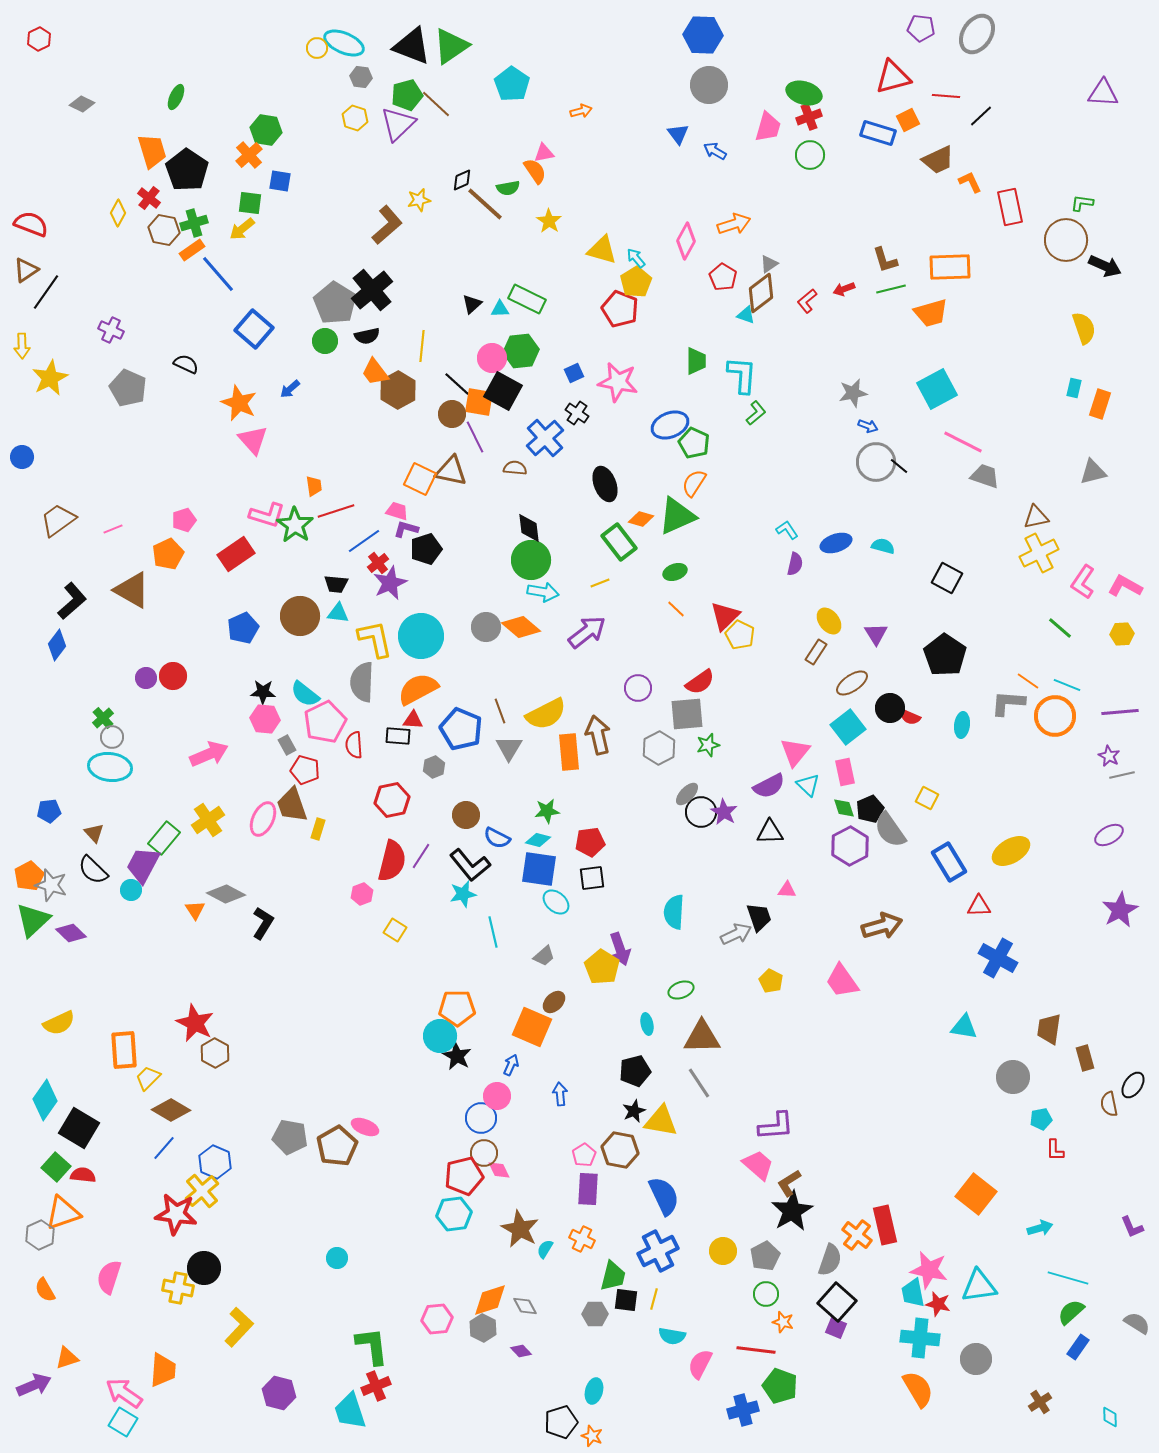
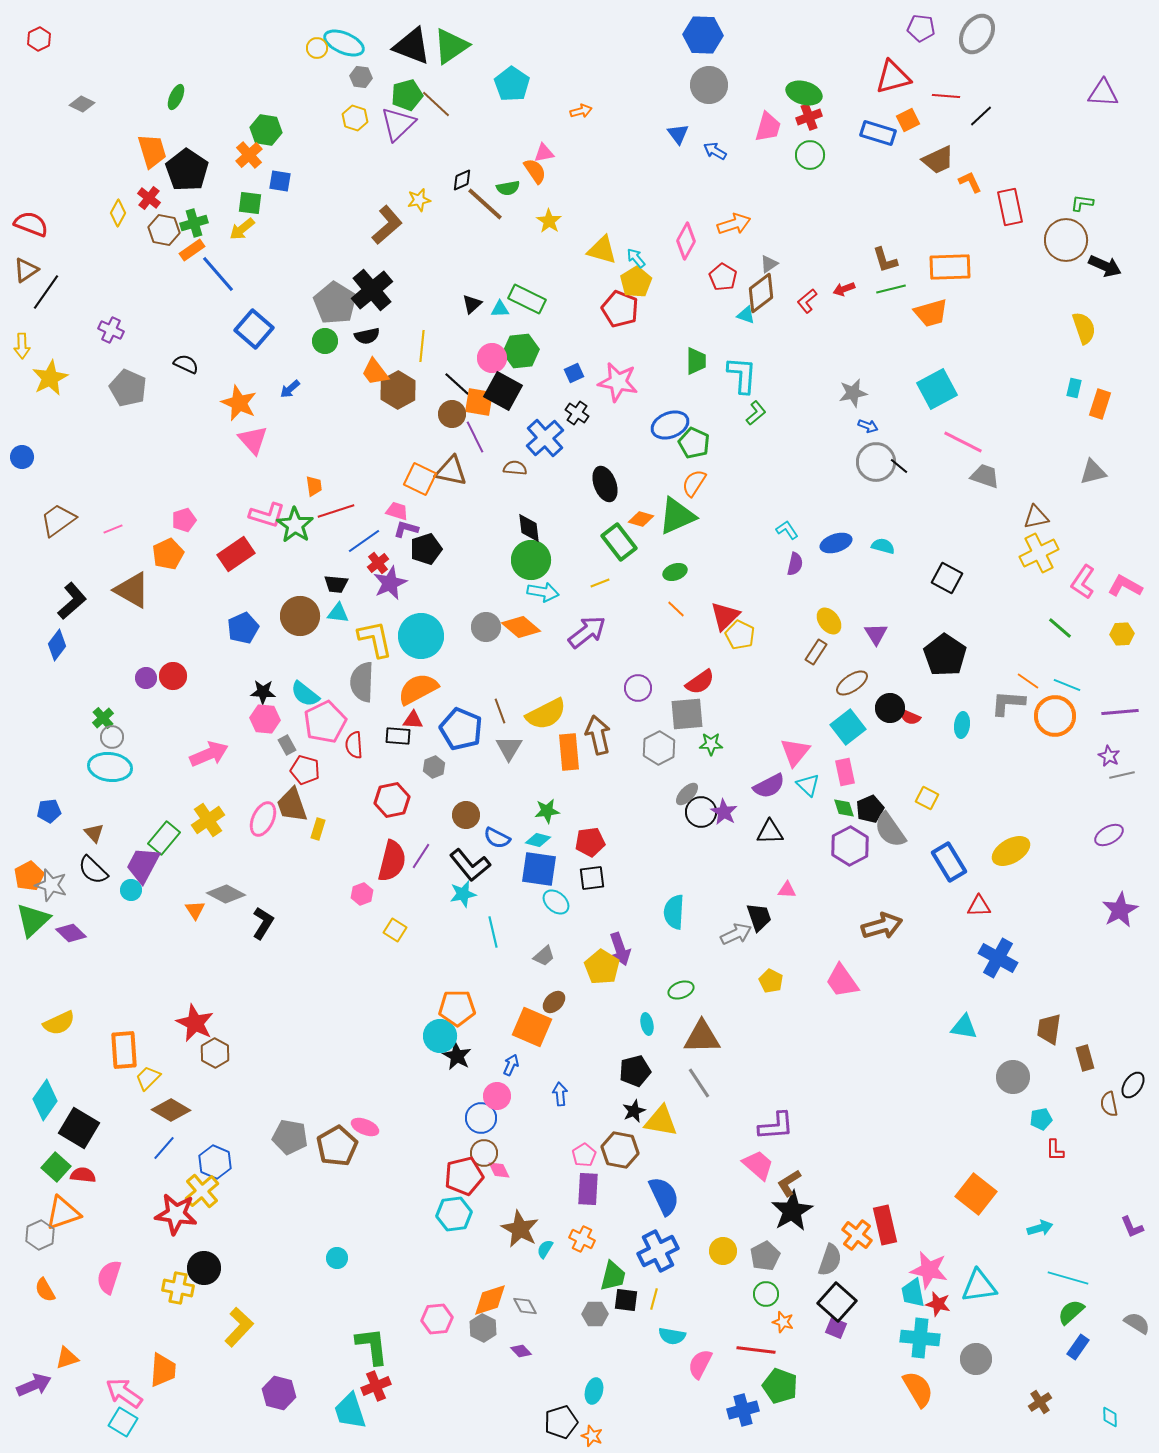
green star at (708, 745): moved 3 px right, 1 px up; rotated 15 degrees clockwise
